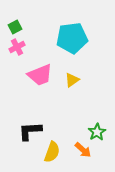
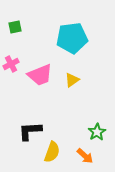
green square: rotated 16 degrees clockwise
pink cross: moved 6 px left, 17 px down
orange arrow: moved 2 px right, 6 px down
